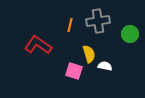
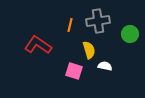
yellow semicircle: moved 4 px up
